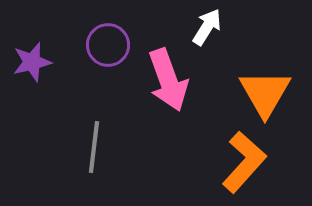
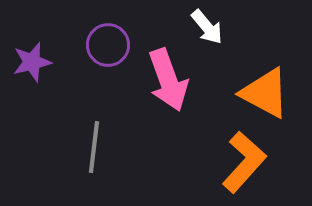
white arrow: rotated 108 degrees clockwise
orange triangle: rotated 32 degrees counterclockwise
